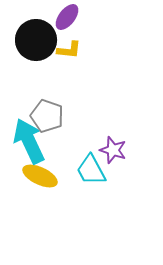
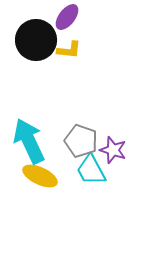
gray pentagon: moved 34 px right, 25 px down
